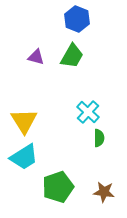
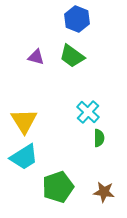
green trapezoid: rotated 96 degrees clockwise
